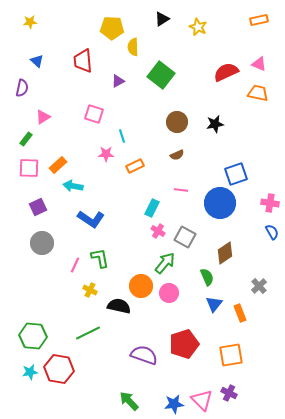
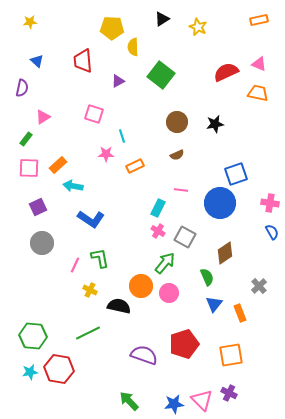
cyan rectangle at (152, 208): moved 6 px right
